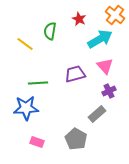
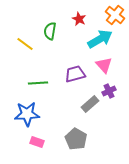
pink triangle: moved 1 px left, 1 px up
blue star: moved 1 px right, 6 px down
gray rectangle: moved 7 px left, 10 px up
